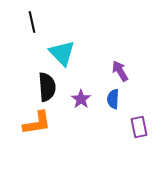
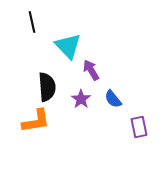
cyan triangle: moved 6 px right, 7 px up
purple arrow: moved 29 px left, 1 px up
blue semicircle: rotated 42 degrees counterclockwise
orange L-shape: moved 1 px left, 2 px up
